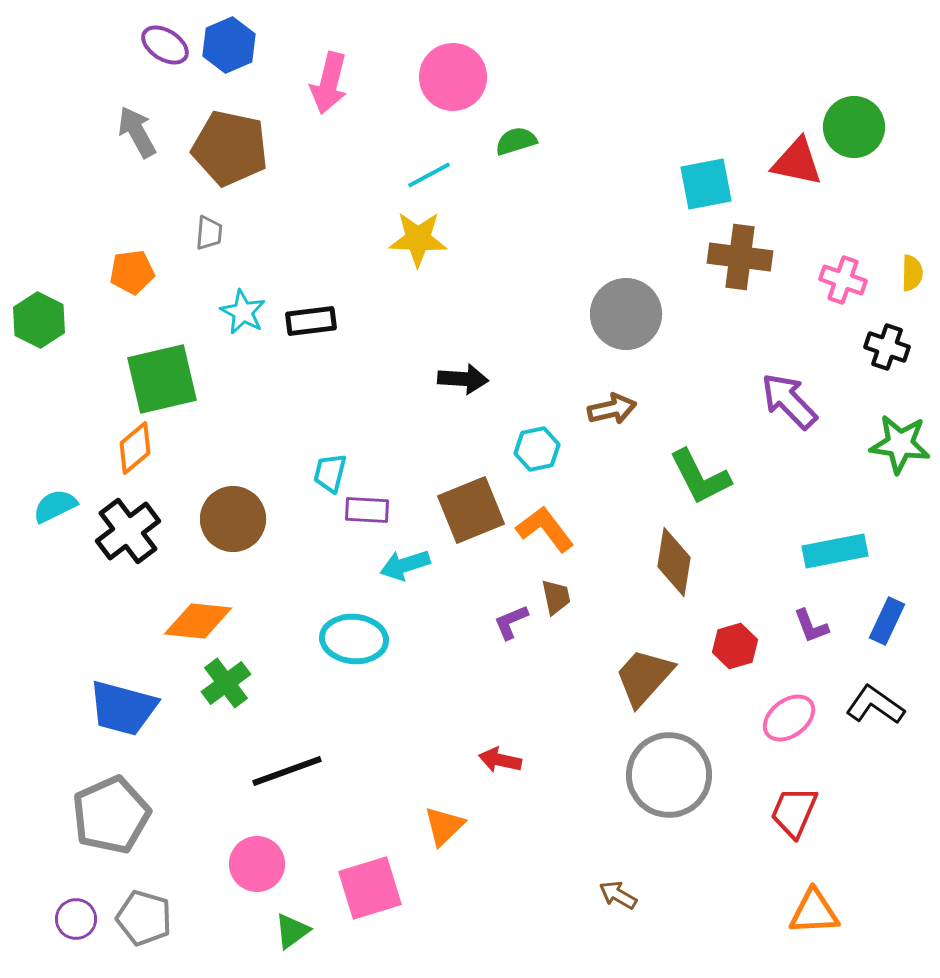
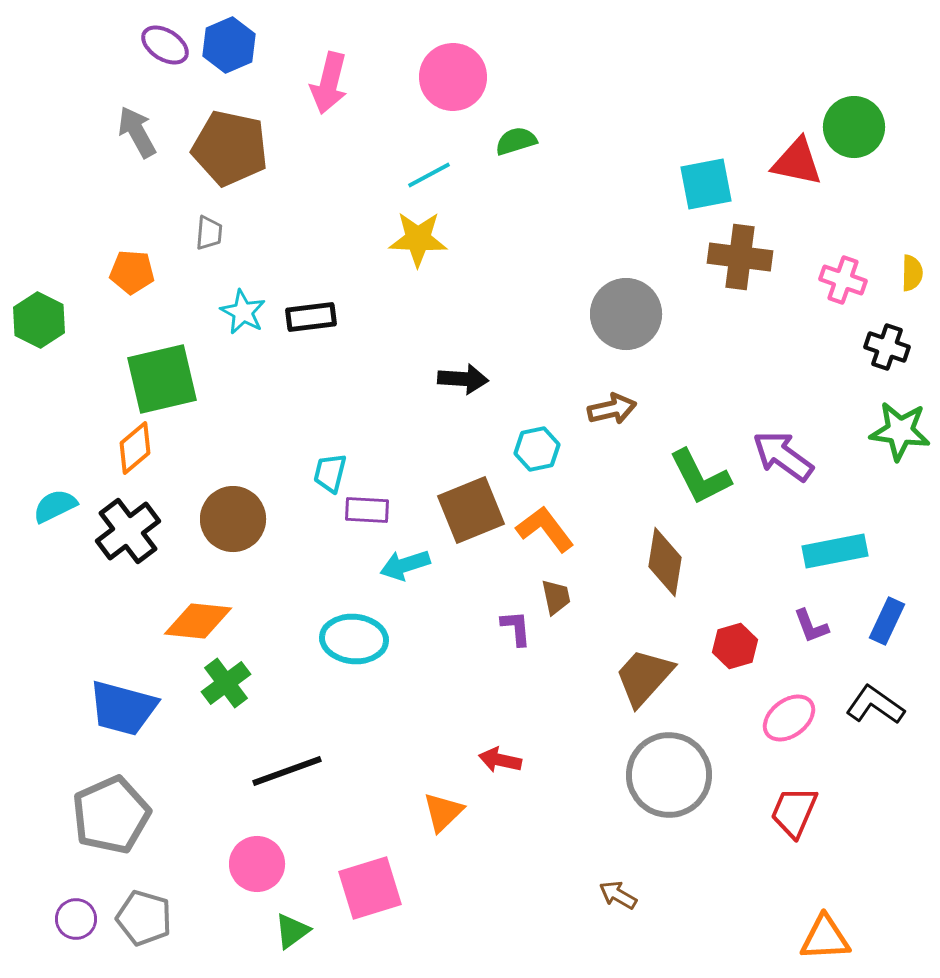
orange pentagon at (132, 272): rotated 12 degrees clockwise
black rectangle at (311, 321): moved 4 px up
purple arrow at (789, 401): moved 6 px left, 55 px down; rotated 10 degrees counterclockwise
green star at (900, 444): moved 13 px up
brown diamond at (674, 562): moved 9 px left
purple L-shape at (511, 622): moved 5 px right, 6 px down; rotated 108 degrees clockwise
orange triangle at (444, 826): moved 1 px left, 14 px up
orange triangle at (814, 912): moved 11 px right, 26 px down
